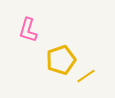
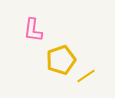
pink L-shape: moved 5 px right; rotated 10 degrees counterclockwise
